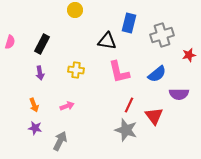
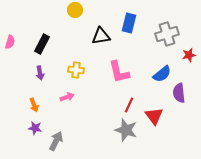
gray cross: moved 5 px right, 1 px up
black triangle: moved 6 px left, 5 px up; rotated 18 degrees counterclockwise
blue semicircle: moved 5 px right
purple semicircle: moved 1 px up; rotated 84 degrees clockwise
pink arrow: moved 9 px up
gray arrow: moved 4 px left
